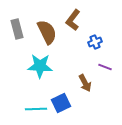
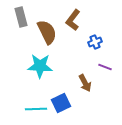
gray rectangle: moved 4 px right, 12 px up
